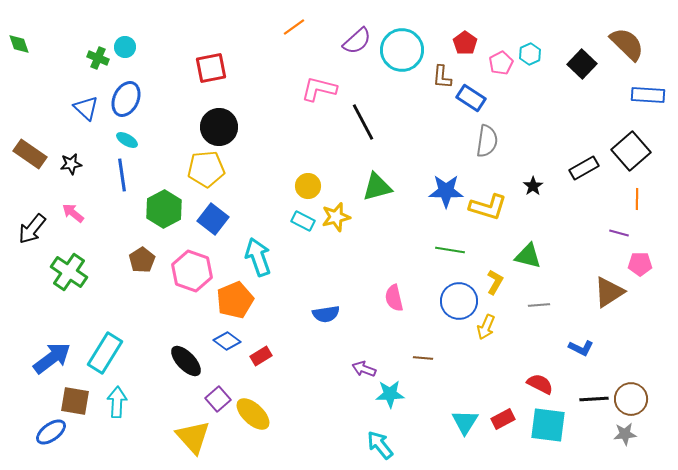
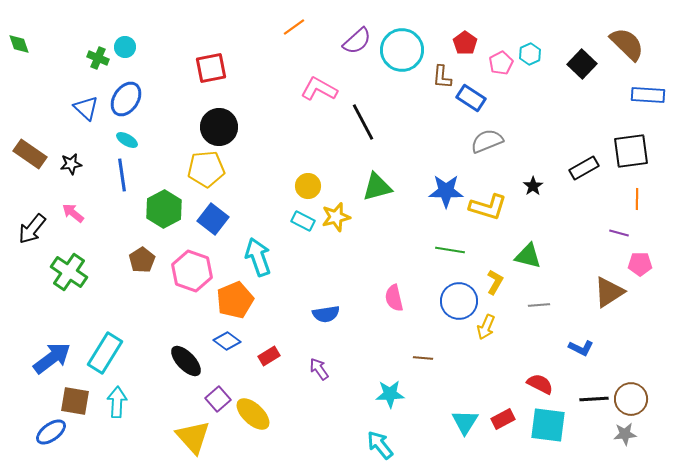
pink L-shape at (319, 89): rotated 15 degrees clockwise
blue ellipse at (126, 99): rotated 8 degrees clockwise
gray semicircle at (487, 141): rotated 120 degrees counterclockwise
black square at (631, 151): rotated 33 degrees clockwise
red rectangle at (261, 356): moved 8 px right
purple arrow at (364, 369): moved 45 px left; rotated 35 degrees clockwise
